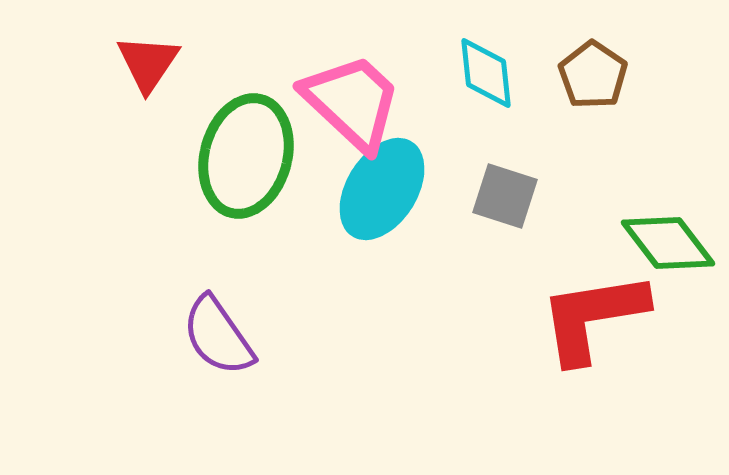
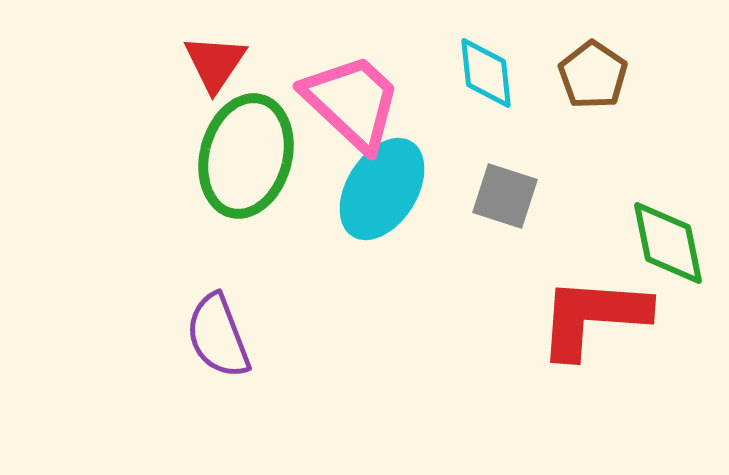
red triangle: moved 67 px right
green diamond: rotated 26 degrees clockwise
red L-shape: rotated 13 degrees clockwise
purple semicircle: rotated 14 degrees clockwise
